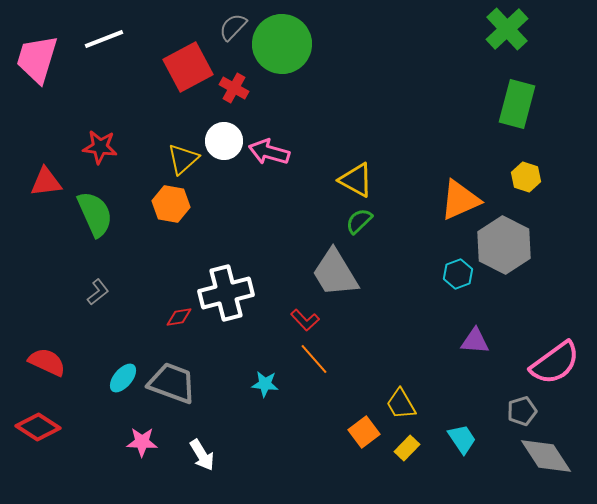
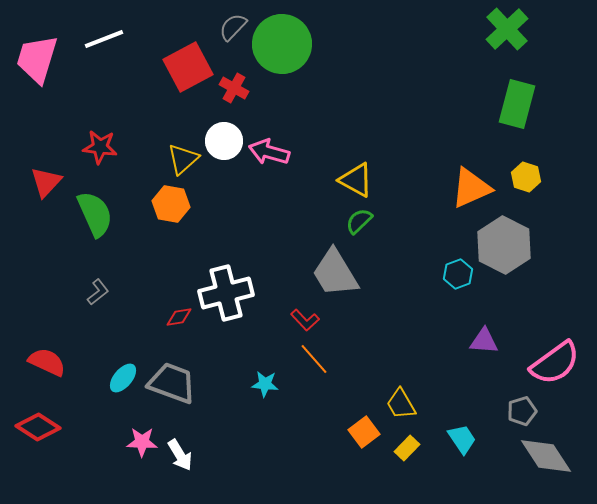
red triangle at (46, 182): rotated 40 degrees counterclockwise
orange triangle at (460, 200): moved 11 px right, 12 px up
purple triangle at (475, 341): moved 9 px right
white arrow at (202, 455): moved 22 px left
